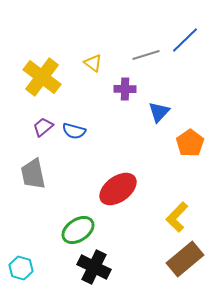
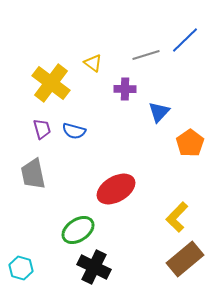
yellow cross: moved 9 px right, 6 px down
purple trapezoid: moved 1 px left, 2 px down; rotated 115 degrees clockwise
red ellipse: moved 2 px left; rotated 6 degrees clockwise
